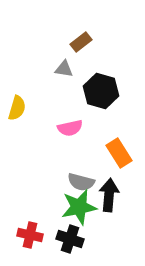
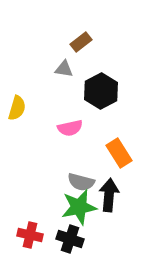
black hexagon: rotated 16 degrees clockwise
